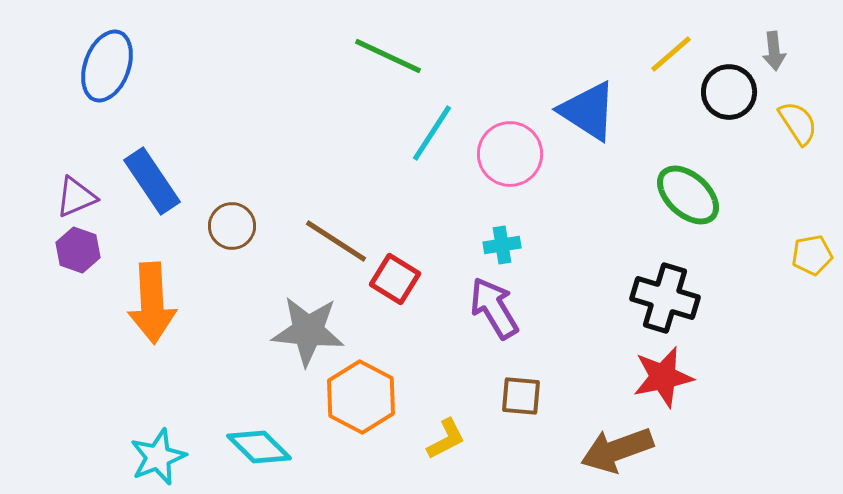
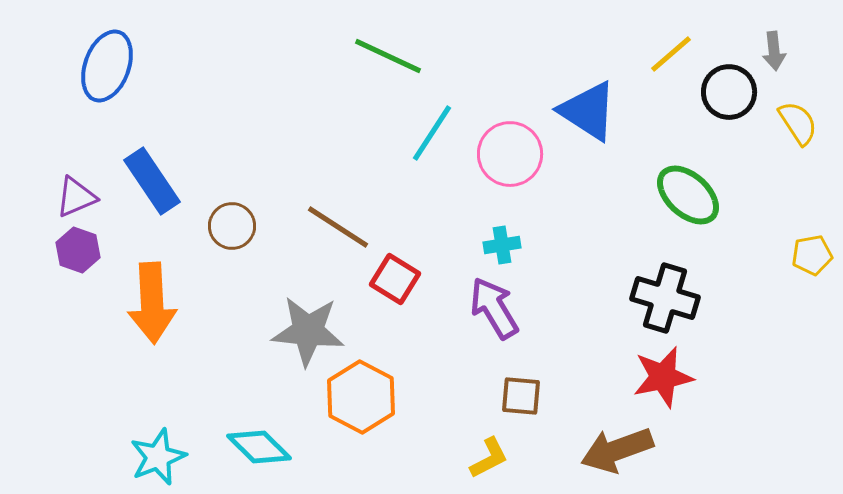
brown line: moved 2 px right, 14 px up
yellow L-shape: moved 43 px right, 19 px down
